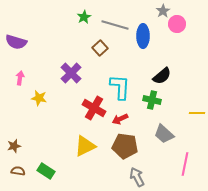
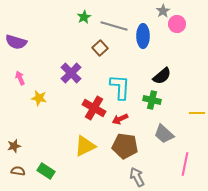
gray line: moved 1 px left, 1 px down
pink arrow: rotated 32 degrees counterclockwise
